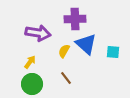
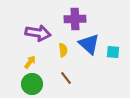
blue triangle: moved 3 px right
yellow semicircle: moved 1 px left, 1 px up; rotated 144 degrees clockwise
